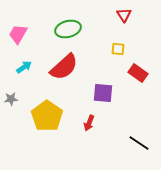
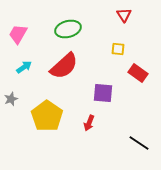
red semicircle: moved 1 px up
gray star: rotated 16 degrees counterclockwise
